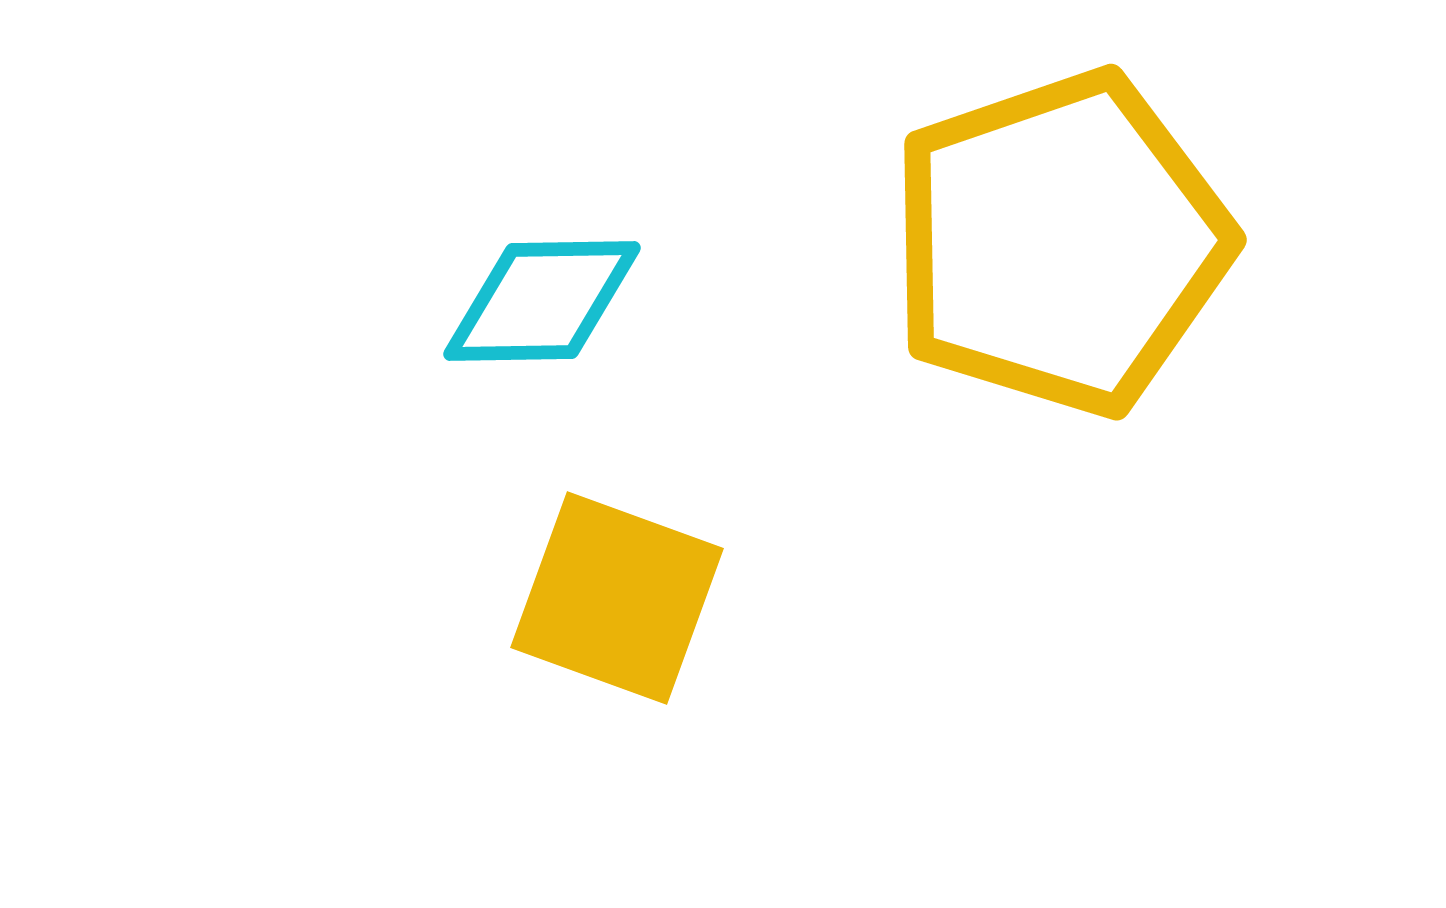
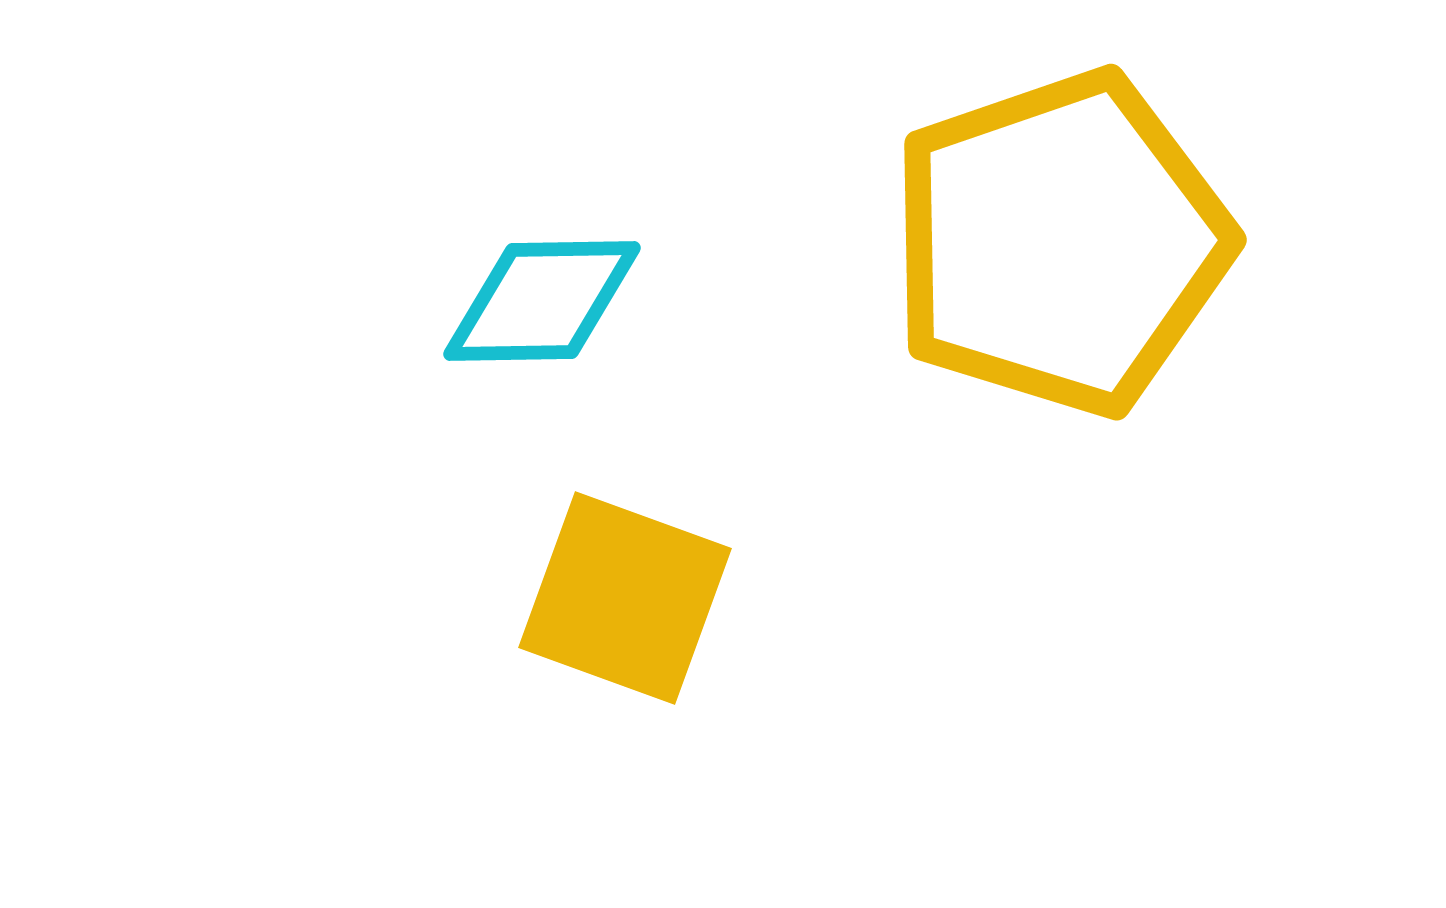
yellow square: moved 8 px right
